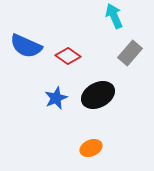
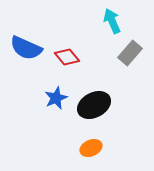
cyan arrow: moved 2 px left, 5 px down
blue semicircle: moved 2 px down
red diamond: moved 1 px left, 1 px down; rotated 15 degrees clockwise
black ellipse: moved 4 px left, 10 px down
